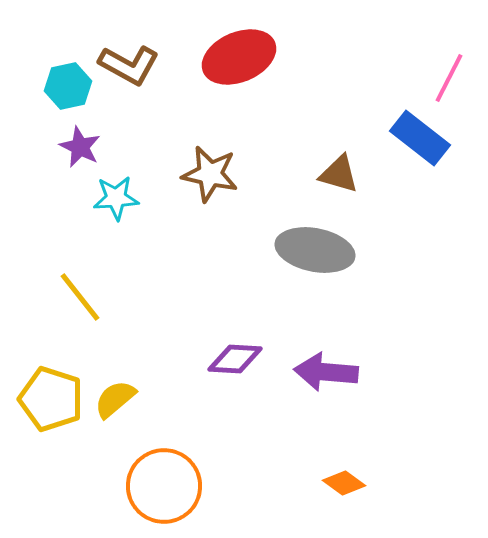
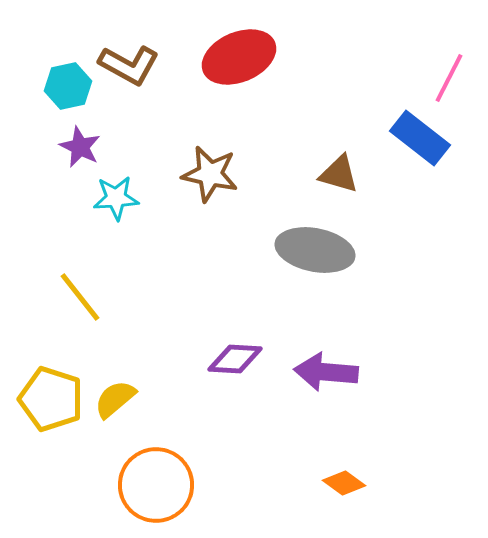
orange circle: moved 8 px left, 1 px up
